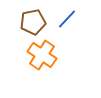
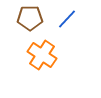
brown pentagon: moved 3 px left, 4 px up; rotated 10 degrees clockwise
